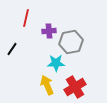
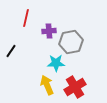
black line: moved 1 px left, 2 px down
